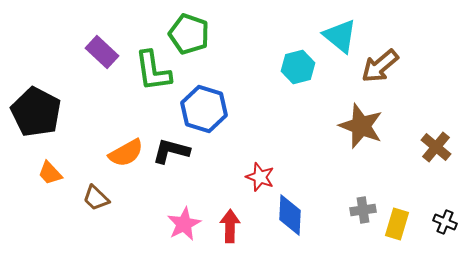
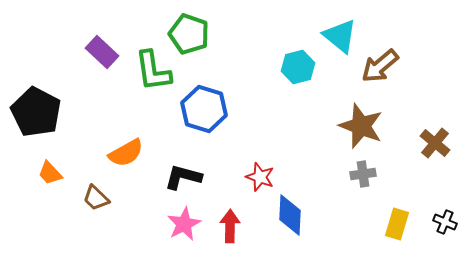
brown cross: moved 1 px left, 4 px up
black L-shape: moved 12 px right, 26 px down
gray cross: moved 36 px up
